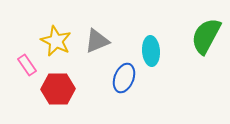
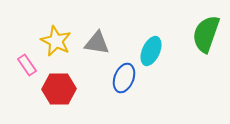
green semicircle: moved 2 px up; rotated 9 degrees counterclockwise
gray triangle: moved 2 px down; rotated 32 degrees clockwise
cyan ellipse: rotated 28 degrees clockwise
red hexagon: moved 1 px right
